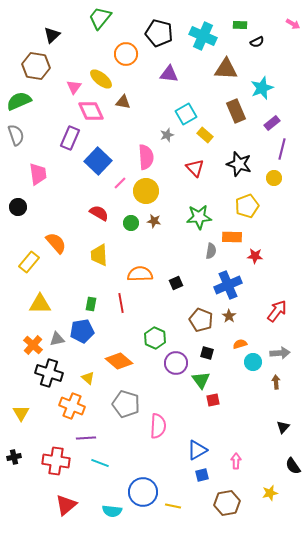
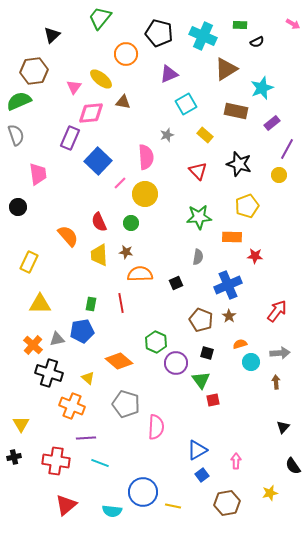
brown hexagon at (36, 66): moved 2 px left, 5 px down; rotated 16 degrees counterclockwise
brown triangle at (226, 69): rotated 35 degrees counterclockwise
purple triangle at (169, 74): rotated 30 degrees counterclockwise
pink diamond at (91, 111): moved 2 px down; rotated 72 degrees counterclockwise
brown rectangle at (236, 111): rotated 55 degrees counterclockwise
cyan square at (186, 114): moved 10 px up
purple line at (282, 149): moved 5 px right; rotated 15 degrees clockwise
red triangle at (195, 168): moved 3 px right, 3 px down
yellow circle at (274, 178): moved 5 px right, 3 px up
yellow circle at (146, 191): moved 1 px left, 3 px down
red semicircle at (99, 213): moved 9 px down; rotated 144 degrees counterclockwise
brown star at (154, 221): moved 28 px left, 31 px down
orange semicircle at (56, 243): moved 12 px right, 7 px up
gray semicircle at (211, 251): moved 13 px left, 6 px down
yellow rectangle at (29, 262): rotated 15 degrees counterclockwise
green hexagon at (155, 338): moved 1 px right, 4 px down
cyan circle at (253, 362): moved 2 px left
yellow triangle at (21, 413): moved 11 px down
pink semicircle at (158, 426): moved 2 px left, 1 px down
blue square at (202, 475): rotated 24 degrees counterclockwise
